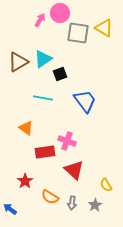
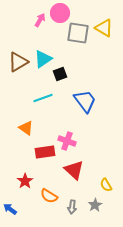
cyan line: rotated 30 degrees counterclockwise
orange semicircle: moved 1 px left, 1 px up
gray arrow: moved 4 px down
